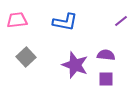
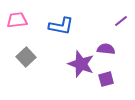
blue L-shape: moved 4 px left, 4 px down
purple semicircle: moved 6 px up
purple star: moved 6 px right, 1 px up
purple square: rotated 14 degrees counterclockwise
